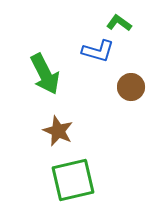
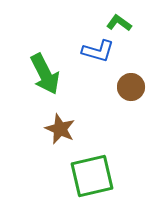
brown star: moved 2 px right, 2 px up
green square: moved 19 px right, 4 px up
